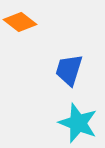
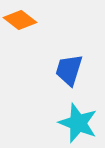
orange diamond: moved 2 px up
